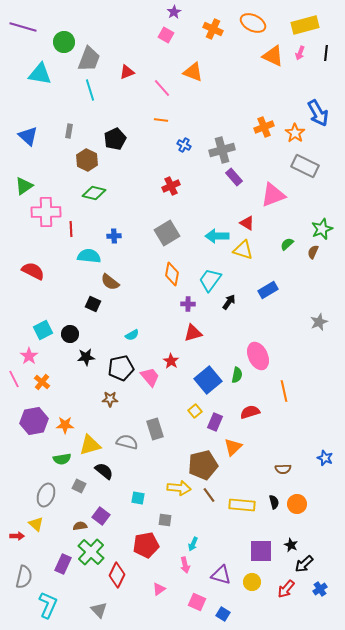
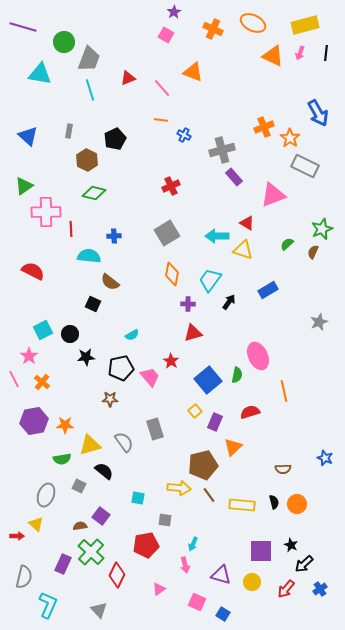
red triangle at (127, 72): moved 1 px right, 6 px down
orange star at (295, 133): moved 5 px left, 5 px down
blue cross at (184, 145): moved 10 px up
gray semicircle at (127, 442): moved 3 px left; rotated 40 degrees clockwise
